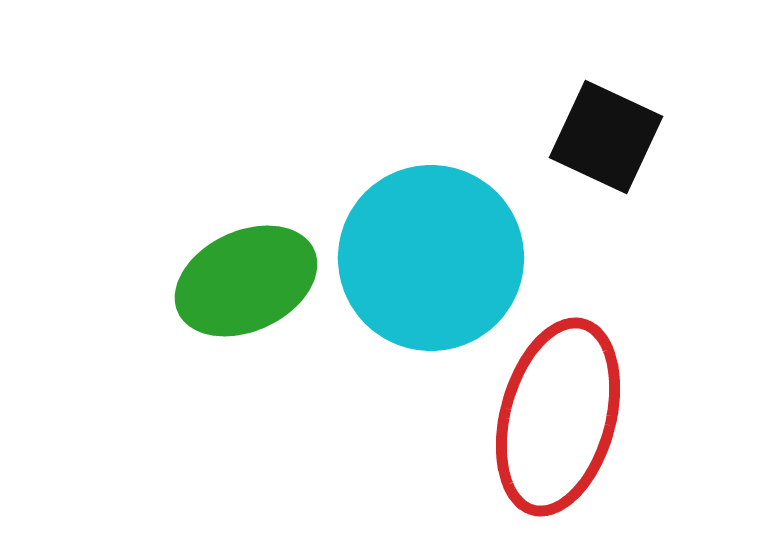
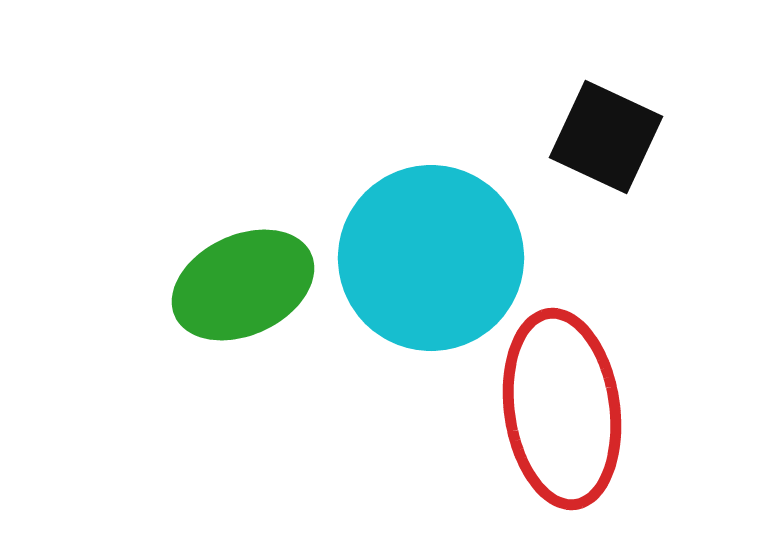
green ellipse: moved 3 px left, 4 px down
red ellipse: moved 4 px right, 8 px up; rotated 23 degrees counterclockwise
